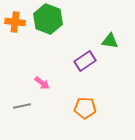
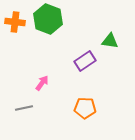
pink arrow: rotated 91 degrees counterclockwise
gray line: moved 2 px right, 2 px down
